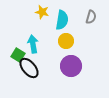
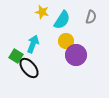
cyan semicircle: rotated 24 degrees clockwise
cyan arrow: rotated 30 degrees clockwise
green square: moved 2 px left, 1 px down
purple circle: moved 5 px right, 11 px up
